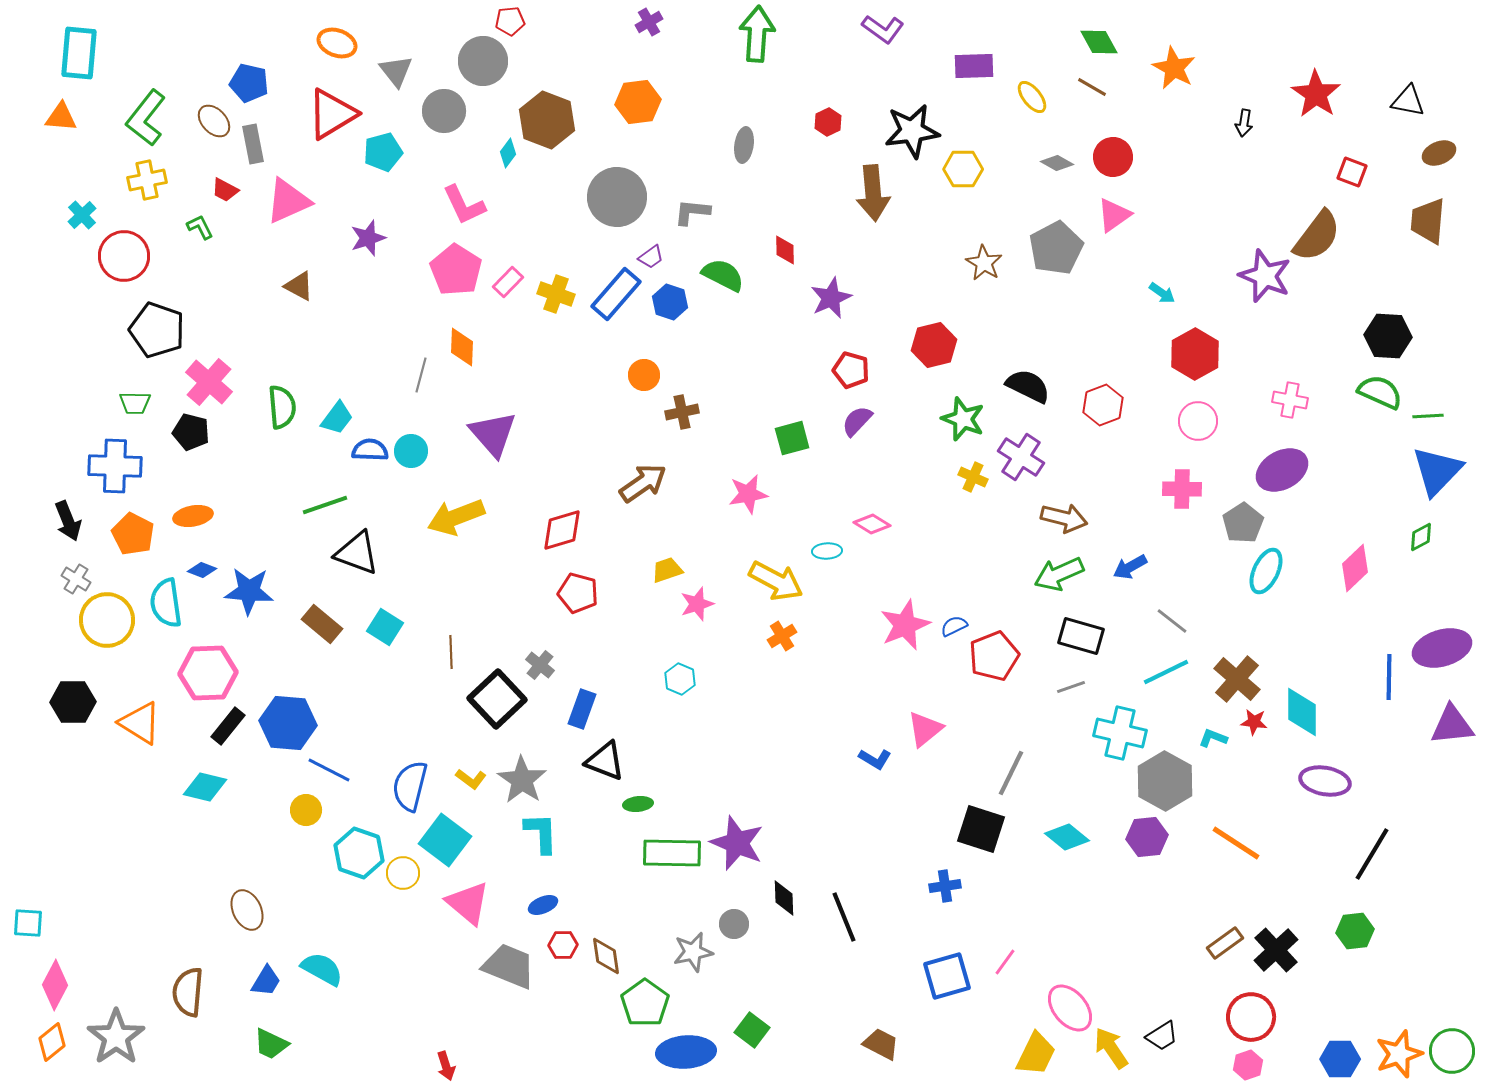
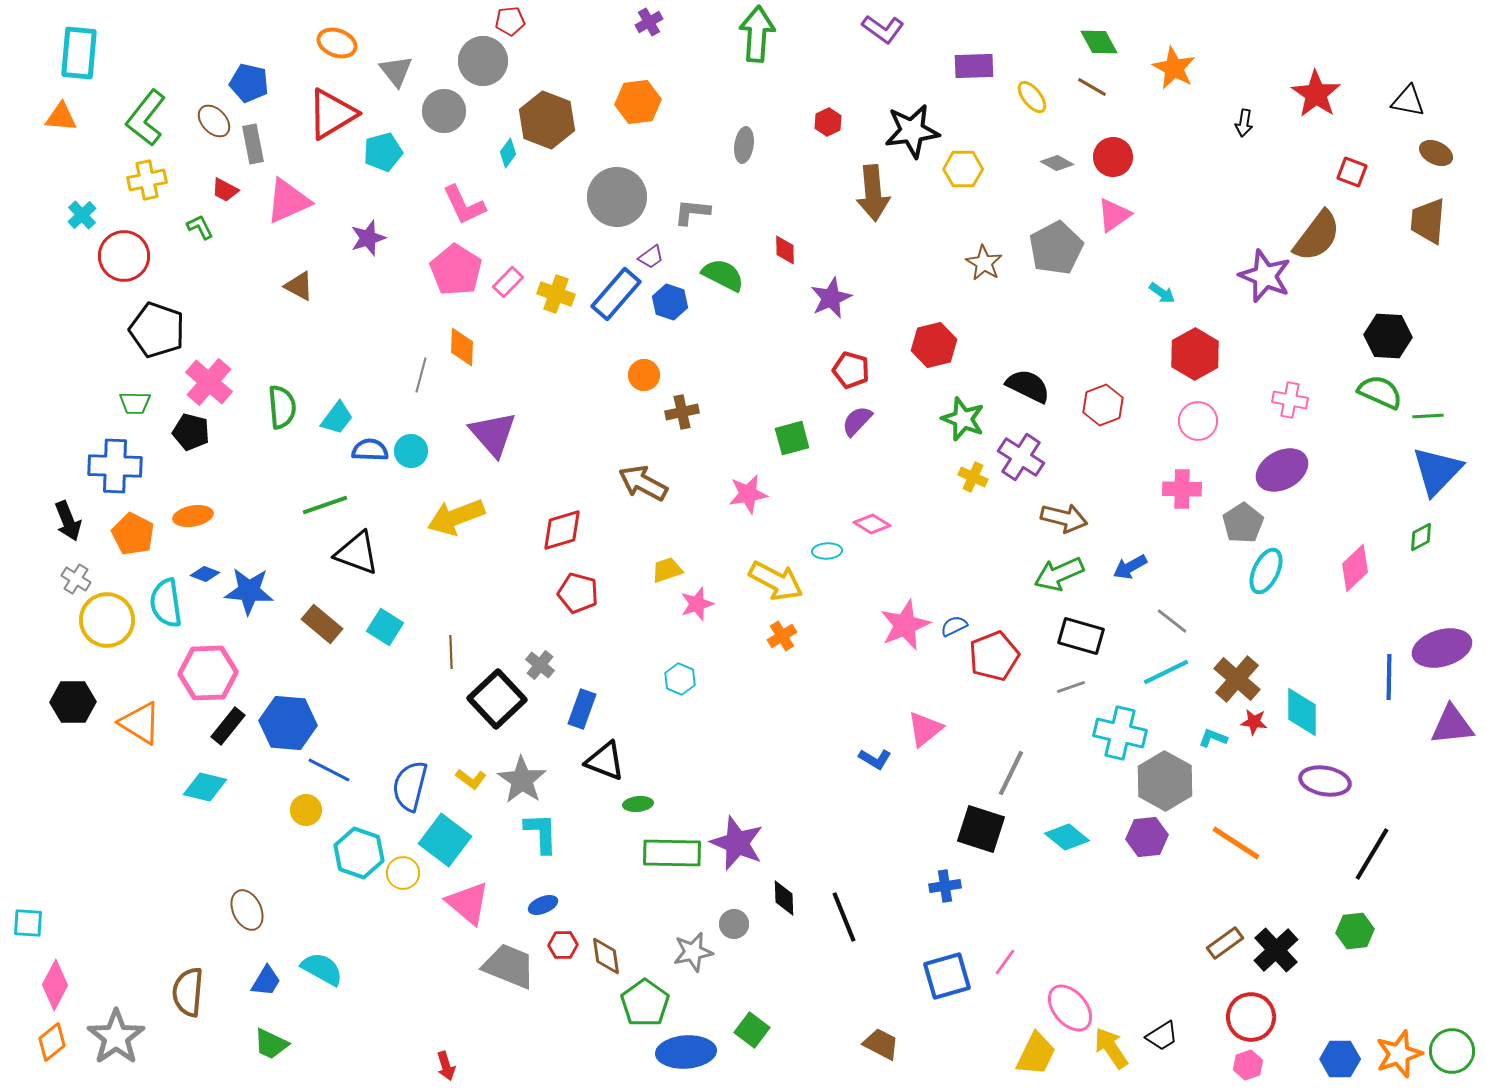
brown ellipse at (1439, 153): moved 3 px left; rotated 48 degrees clockwise
brown arrow at (643, 483): rotated 117 degrees counterclockwise
blue diamond at (202, 570): moved 3 px right, 4 px down
